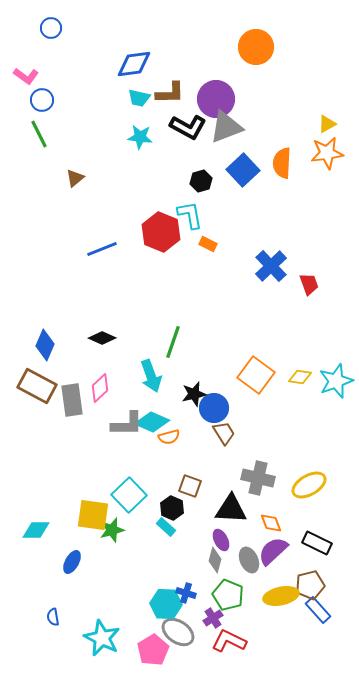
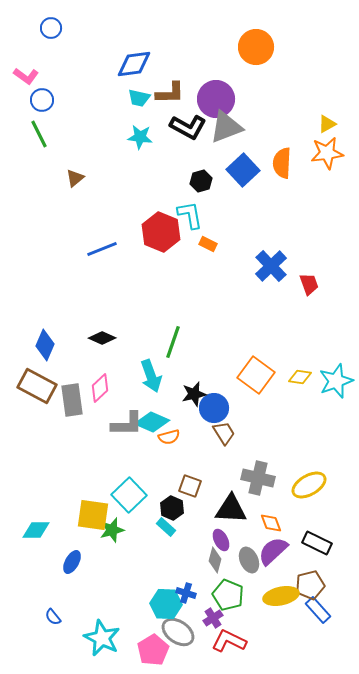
blue semicircle at (53, 617): rotated 30 degrees counterclockwise
